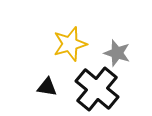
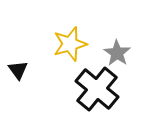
gray star: rotated 16 degrees clockwise
black triangle: moved 29 px left, 17 px up; rotated 45 degrees clockwise
